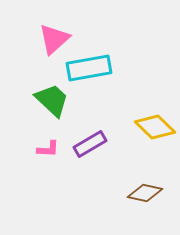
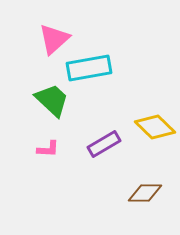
purple rectangle: moved 14 px right
brown diamond: rotated 12 degrees counterclockwise
